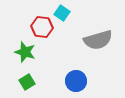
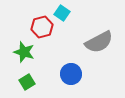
red hexagon: rotated 20 degrees counterclockwise
gray semicircle: moved 1 px right, 2 px down; rotated 12 degrees counterclockwise
green star: moved 1 px left
blue circle: moved 5 px left, 7 px up
